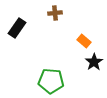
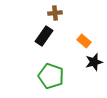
black rectangle: moved 27 px right, 8 px down
black star: rotated 18 degrees clockwise
green pentagon: moved 5 px up; rotated 15 degrees clockwise
